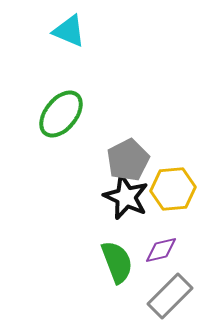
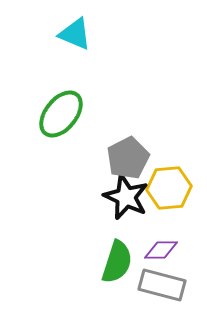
cyan triangle: moved 6 px right, 3 px down
gray pentagon: moved 2 px up
yellow hexagon: moved 4 px left, 1 px up
purple diamond: rotated 12 degrees clockwise
green semicircle: rotated 39 degrees clockwise
gray rectangle: moved 8 px left, 11 px up; rotated 60 degrees clockwise
